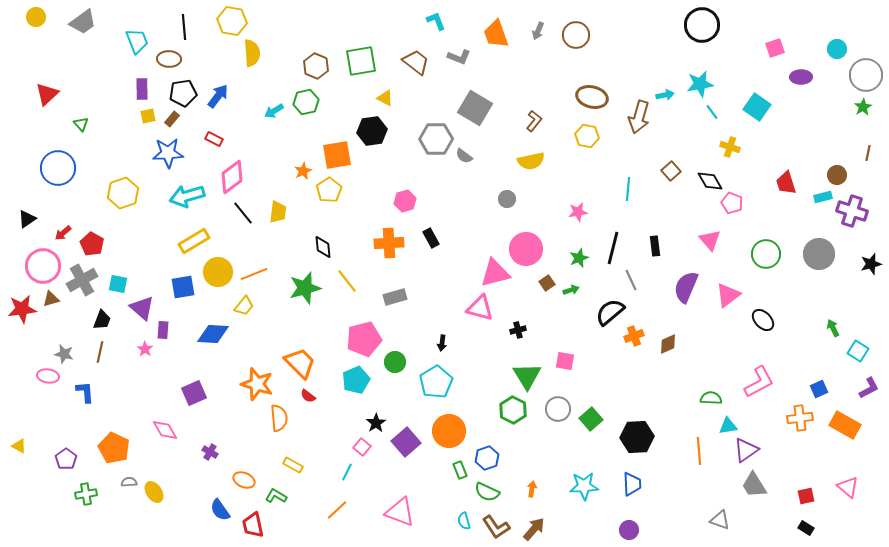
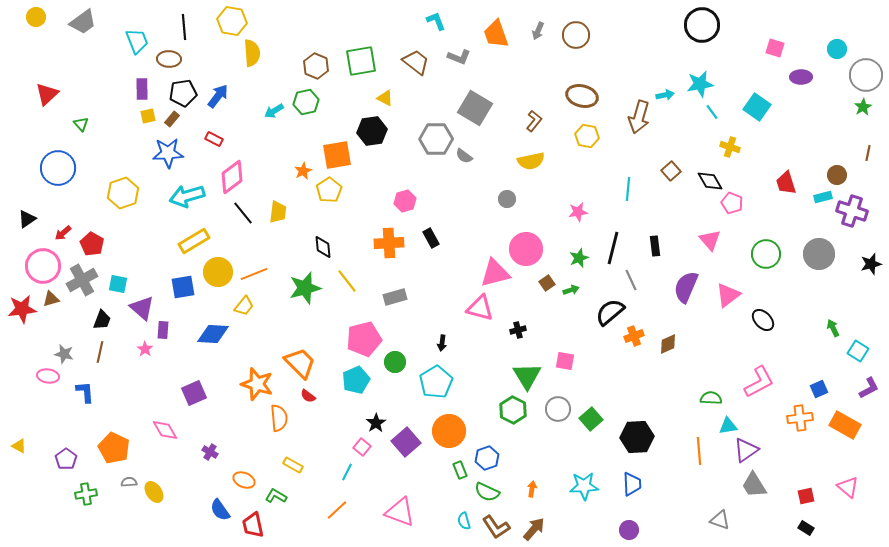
pink square at (775, 48): rotated 36 degrees clockwise
brown ellipse at (592, 97): moved 10 px left, 1 px up
